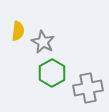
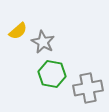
yellow semicircle: rotated 42 degrees clockwise
green hexagon: moved 1 px down; rotated 20 degrees counterclockwise
